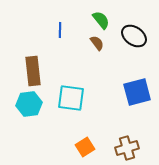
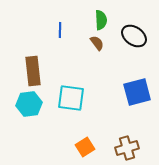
green semicircle: rotated 36 degrees clockwise
